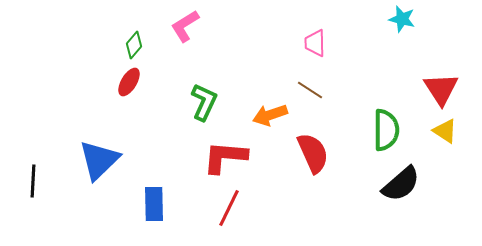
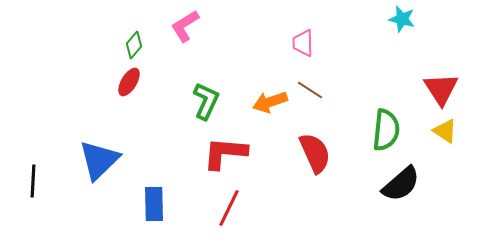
pink trapezoid: moved 12 px left
green L-shape: moved 2 px right, 1 px up
orange arrow: moved 13 px up
green semicircle: rotated 6 degrees clockwise
red semicircle: moved 2 px right
red L-shape: moved 4 px up
